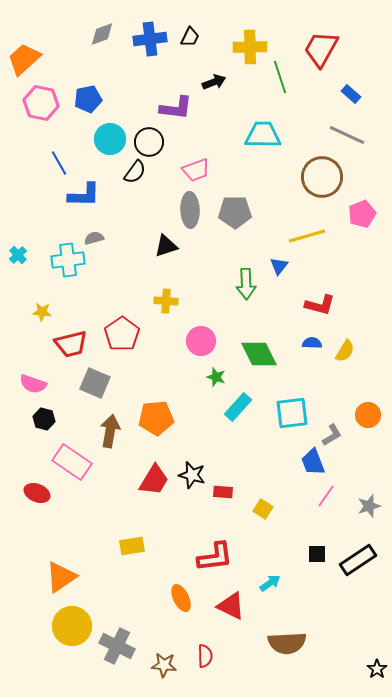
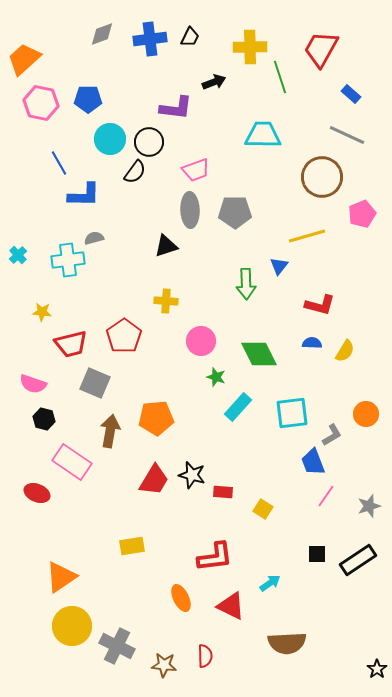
blue pentagon at (88, 99): rotated 12 degrees clockwise
red pentagon at (122, 334): moved 2 px right, 2 px down
orange circle at (368, 415): moved 2 px left, 1 px up
